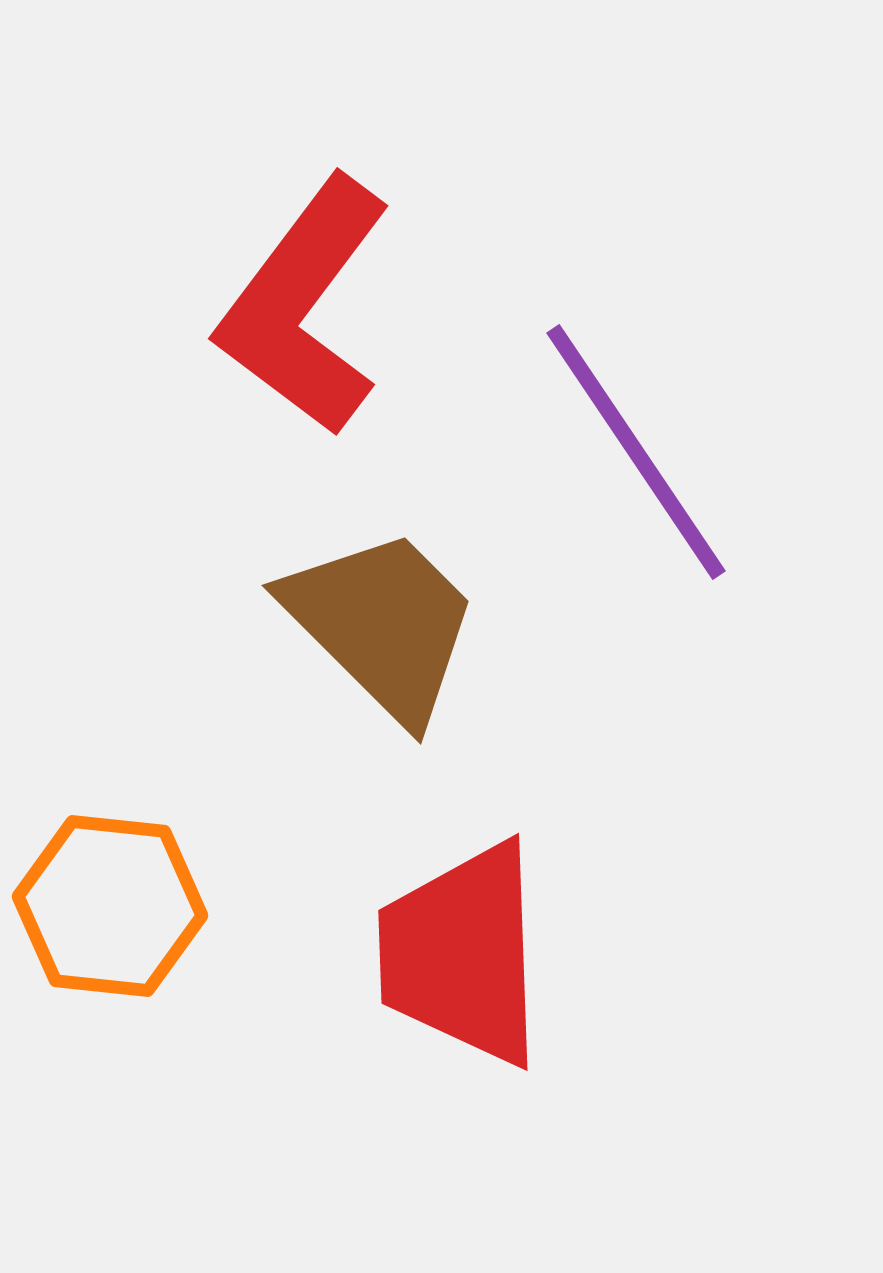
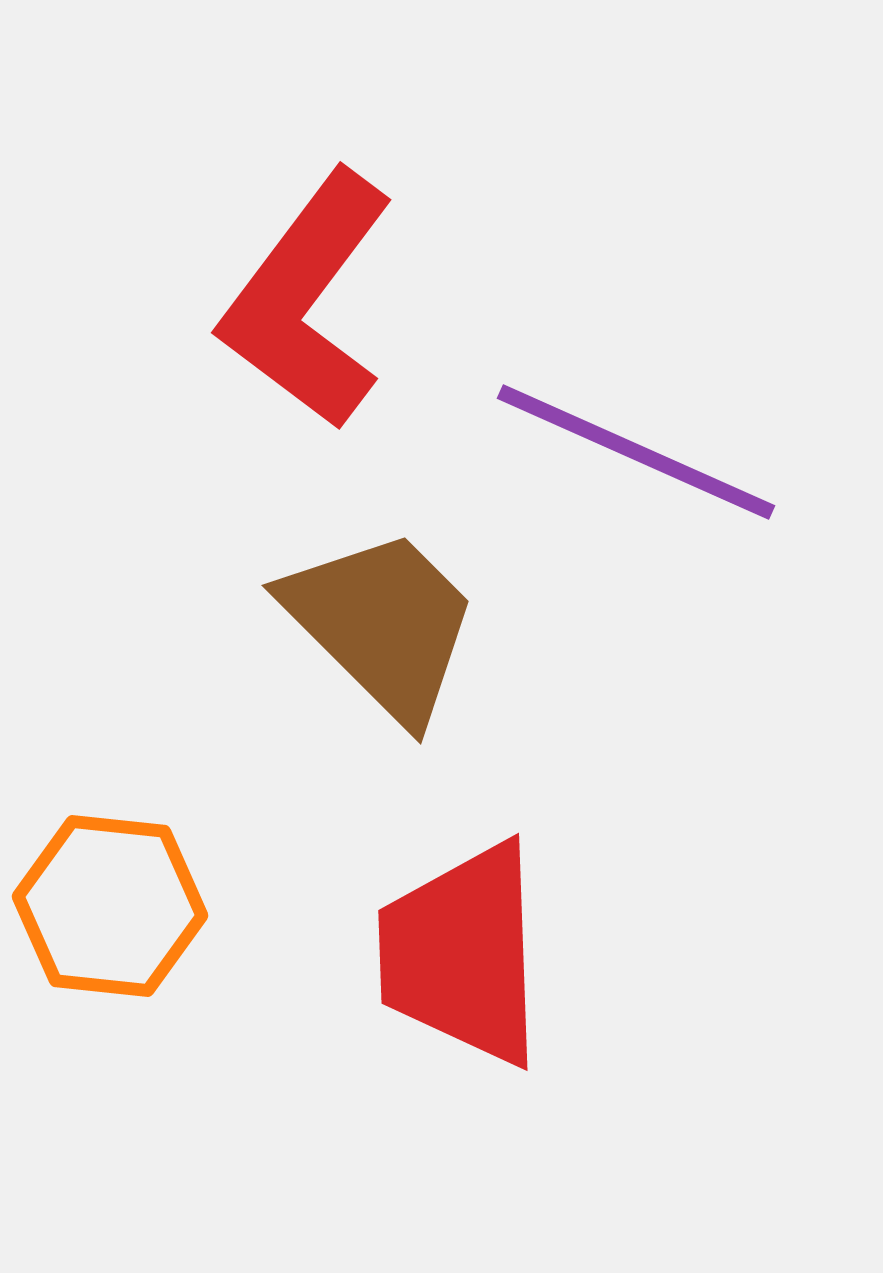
red L-shape: moved 3 px right, 6 px up
purple line: rotated 32 degrees counterclockwise
